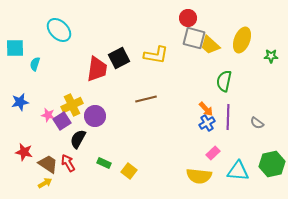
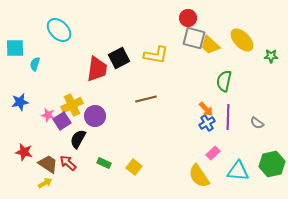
yellow ellipse: rotated 65 degrees counterclockwise
red arrow: rotated 18 degrees counterclockwise
yellow square: moved 5 px right, 4 px up
yellow semicircle: rotated 50 degrees clockwise
